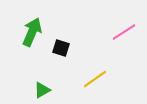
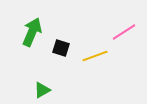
yellow line: moved 23 px up; rotated 15 degrees clockwise
